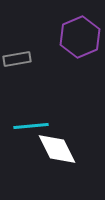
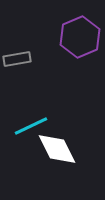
cyan line: rotated 20 degrees counterclockwise
